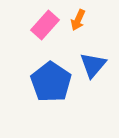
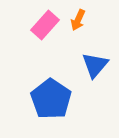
blue triangle: moved 2 px right
blue pentagon: moved 17 px down
